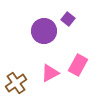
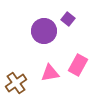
pink triangle: rotated 18 degrees clockwise
